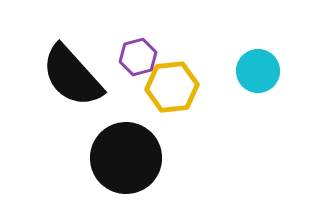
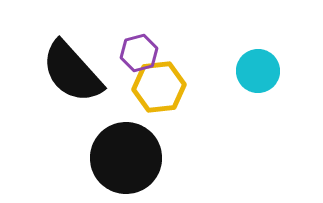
purple hexagon: moved 1 px right, 4 px up
black semicircle: moved 4 px up
yellow hexagon: moved 13 px left
